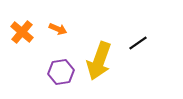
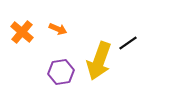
black line: moved 10 px left
